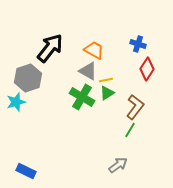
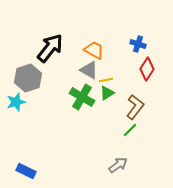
gray triangle: moved 1 px right, 1 px up
green line: rotated 14 degrees clockwise
